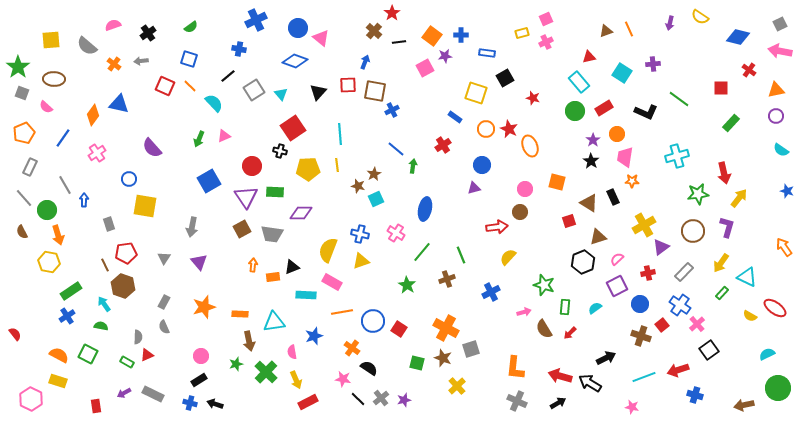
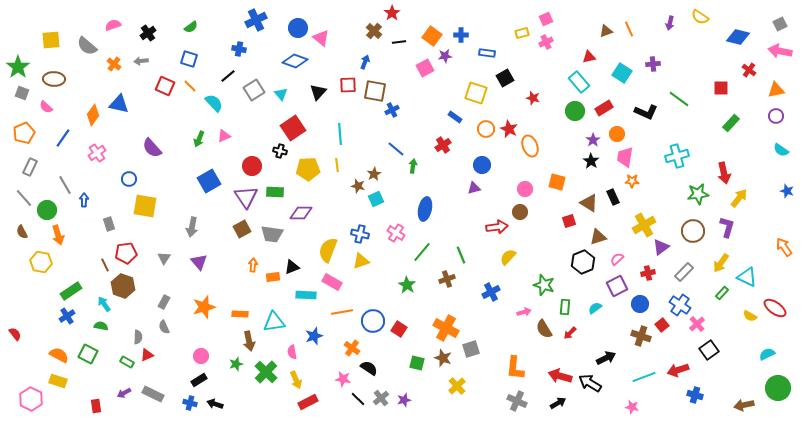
yellow hexagon at (49, 262): moved 8 px left
